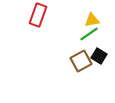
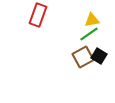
brown square: moved 2 px right, 4 px up
